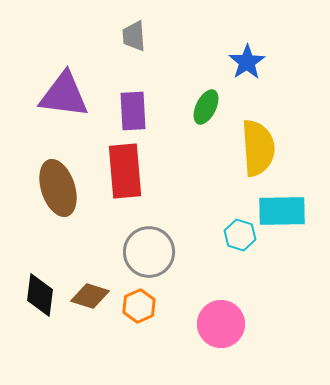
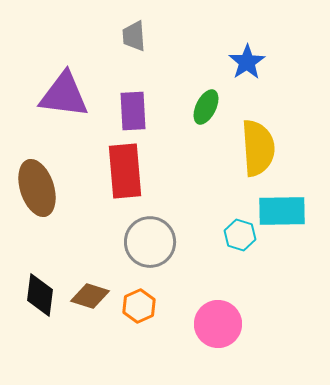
brown ellipse: moved 21 px left
gray circle: moved 1 px right, 10 px up
pink circle: moved 3 px left
